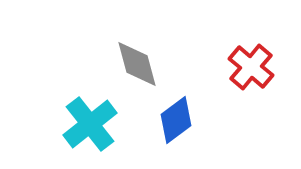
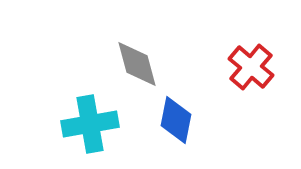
blue diamond: rotated 42 degrees counterclockwise
cyan cross: rotated 28 degrees clockwise
